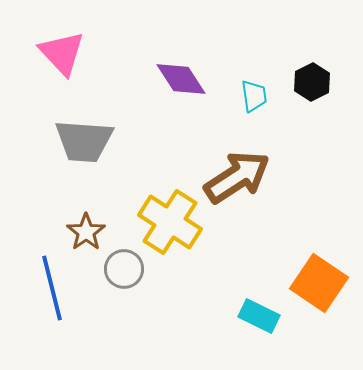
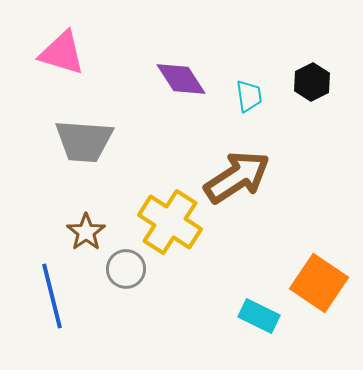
pink triangle: rotated 30 degrees counterclockwise
cyan trapezoid: moved 5 px left
gray circle: moved 2 px right
blue line: moved 8 px down
